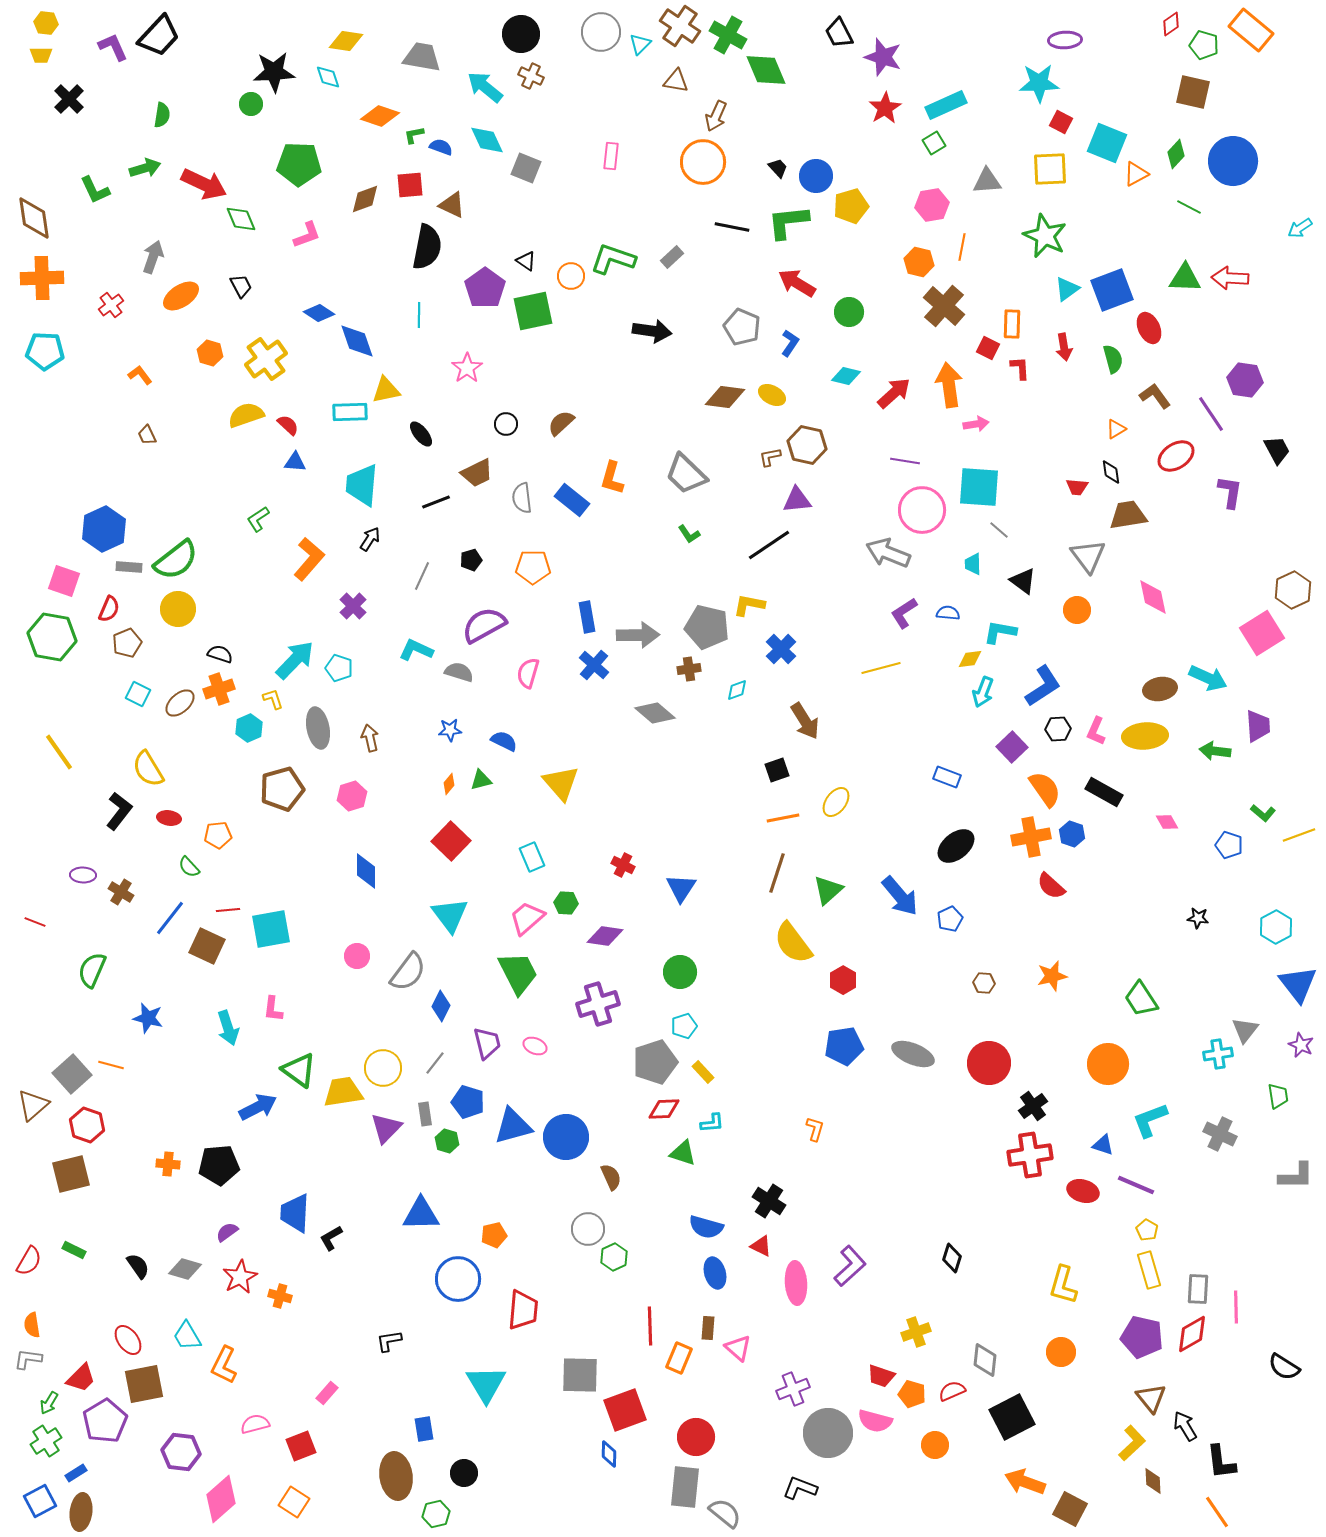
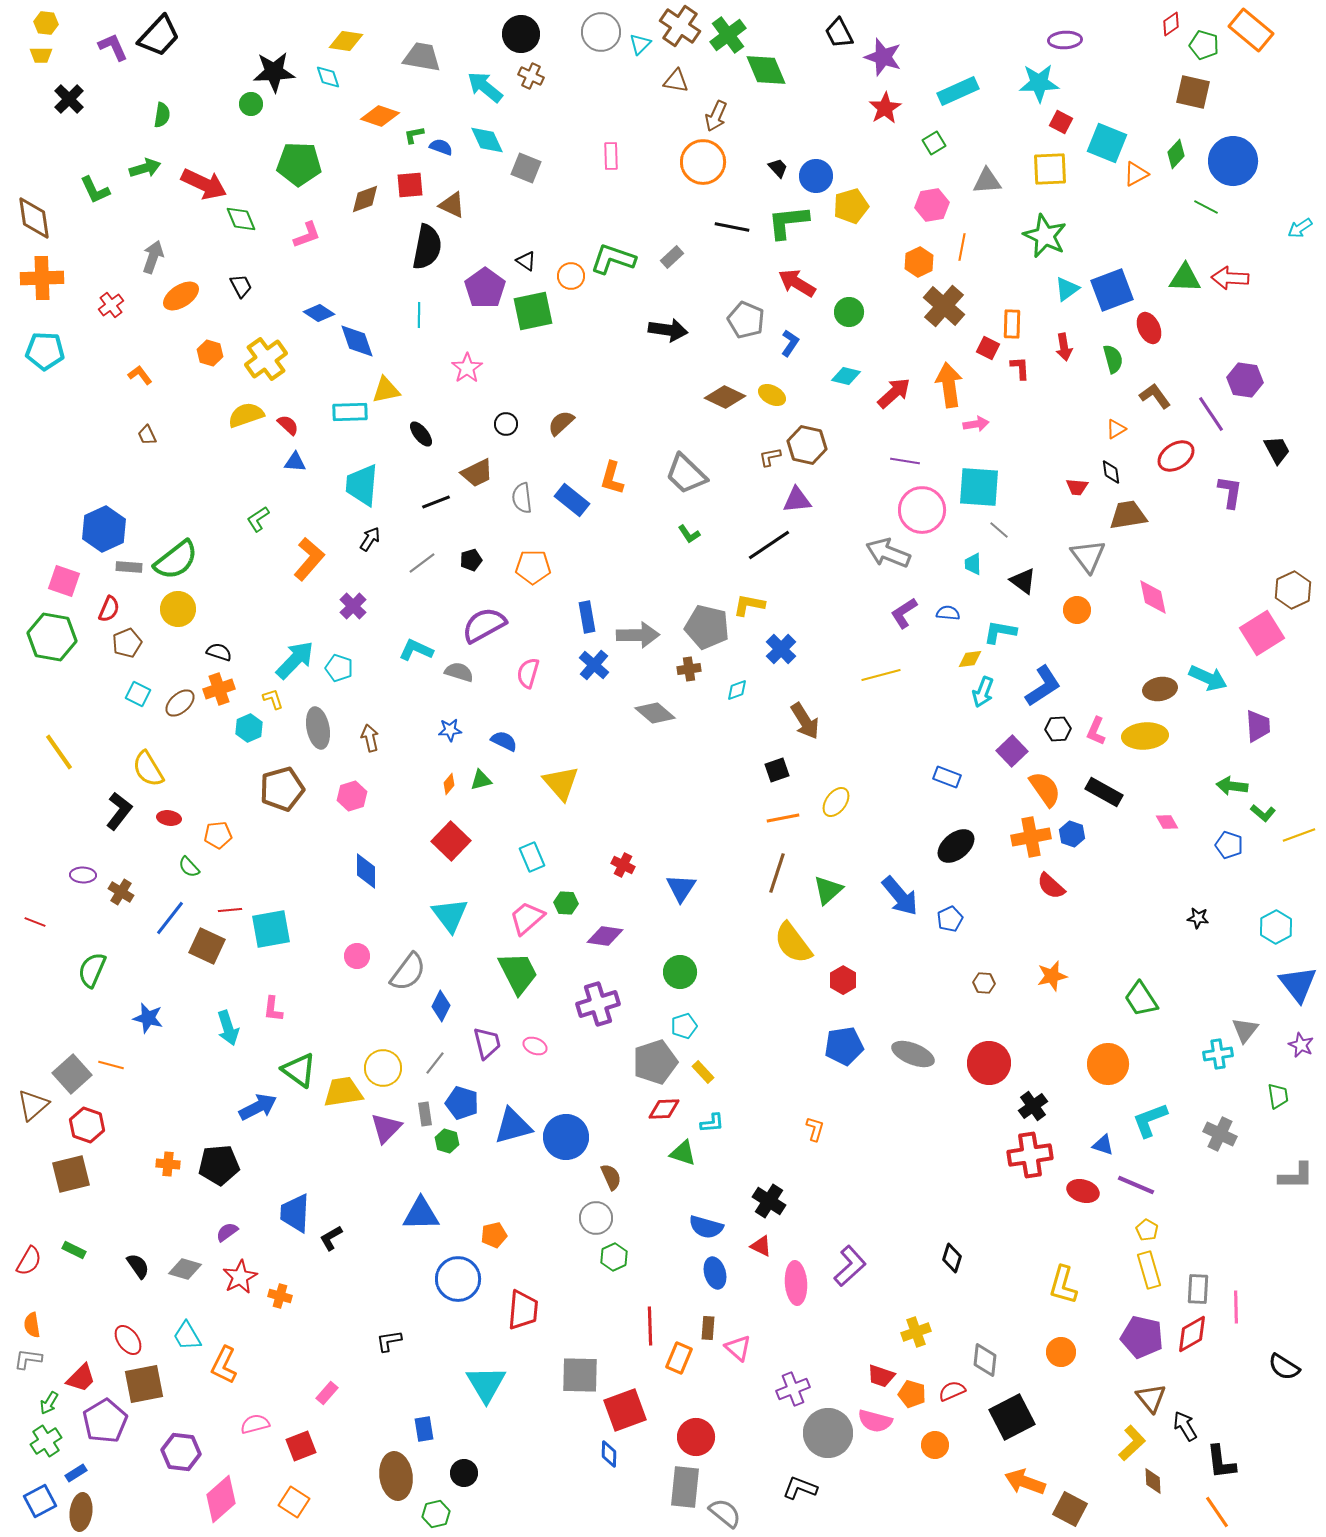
green cross at (728, 35): rotated 24 degrees clockwise
cyan rectangle at (946, 105): moved 12 px right, 14 px up
pink rectangle at (611, 156): rotated 8 degrees counterclockwise
green line at (1189, 207): moved 17 px right
orange hexagon at (919, 262): rotated 20 degrees clockwise
gray pentagon at (742, 327): moved 4 px right, 7 px up
black arrow at (652, 331): moved 16 px right, 1 px up
brown diamond at (725, 397): rotated 18 degrees clockwise
gray line at (422, 576): moved 13 px up; rotated 28 degrees clockwise
black semicircle at (220, 654): moved 1 px left, 2 px up
yellow line at (881, 668): moved 7 px down
purple square at (1012, 747): moved 4 px down
green arrow at (1215, 751): moved 17 px right, 35 px down
red line at (228, 910): moved 2 px right
blue pentagon at (468, 1102): moved 6 px left, 1 px down
gray circle at (588, 1229): moved 8 px right, 11 px up
